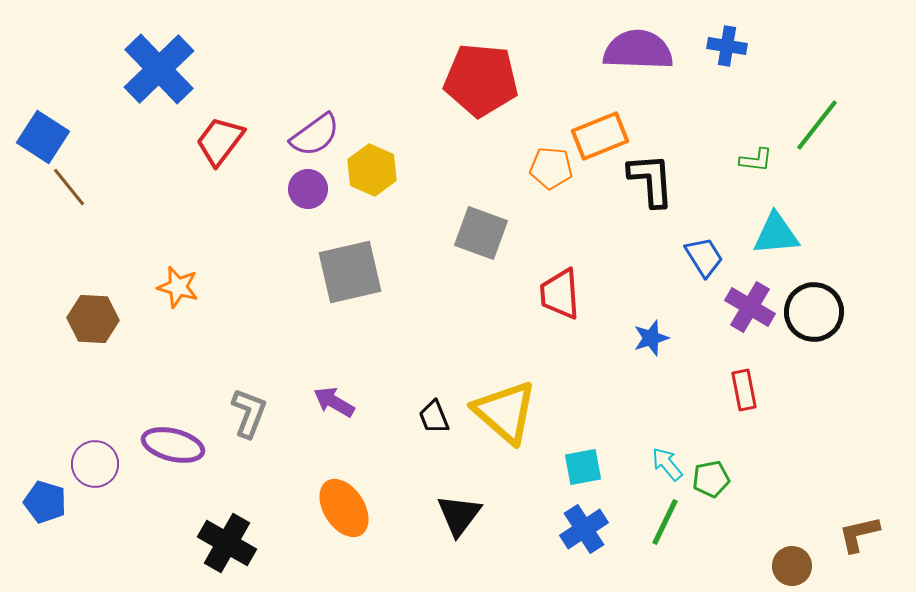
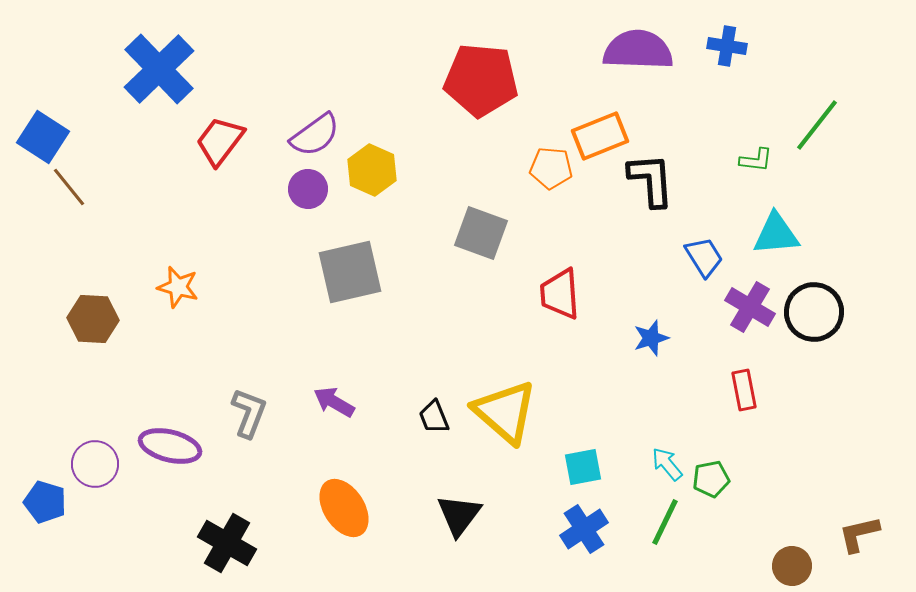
purple ellipse at (173, 445): moved 3 px left, 1 px down
